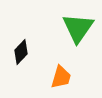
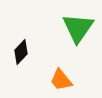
orange trapezoid: moved 3 px down; rotated 125 degrees clockwise
